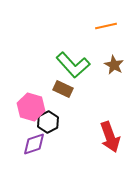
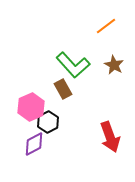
orange line: rotated 25 degrees counterclockwise
brown rectangle: rotated 36 degrees clockwise
pink hexagon: rotated 20 degrees clockwise
purple diamond: rotated 10 degrees counterclockwise
